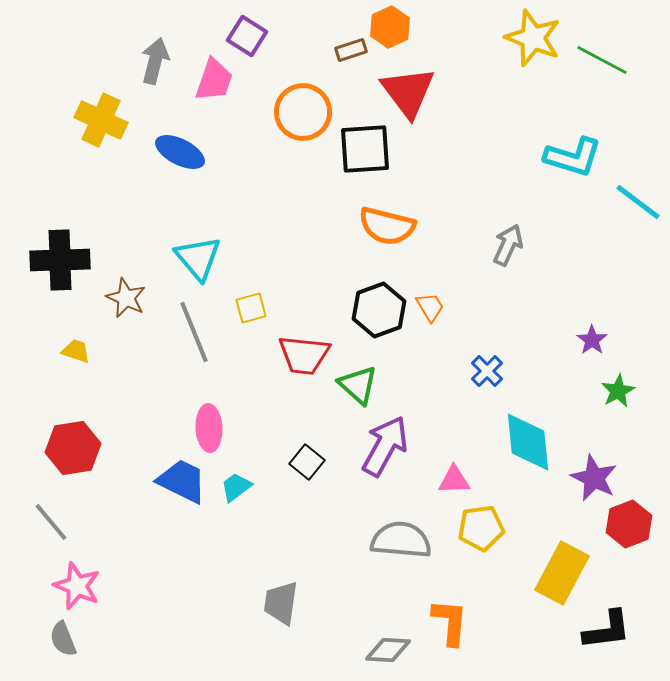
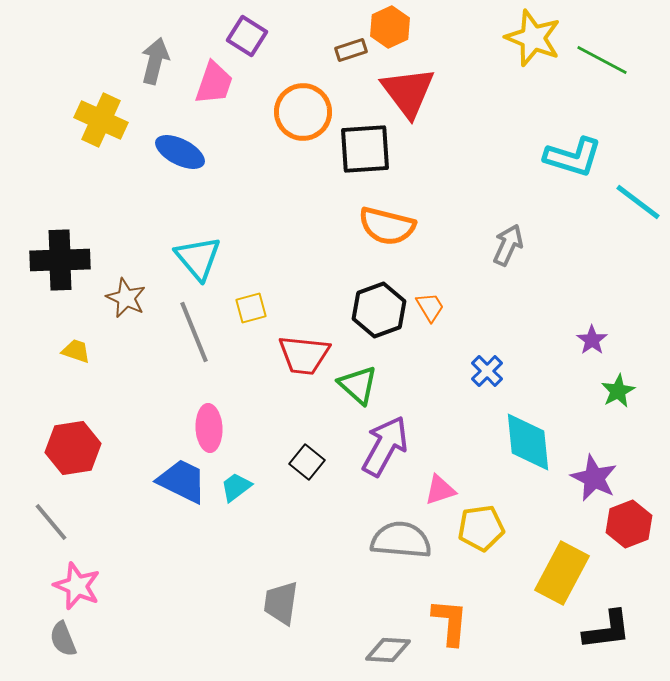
pink trapezoid at (214, 80): moved 3 px down
pink triangle at (454, 480): moved 14 px left, 10 px down; rotated 16 degrees counterclockwise
